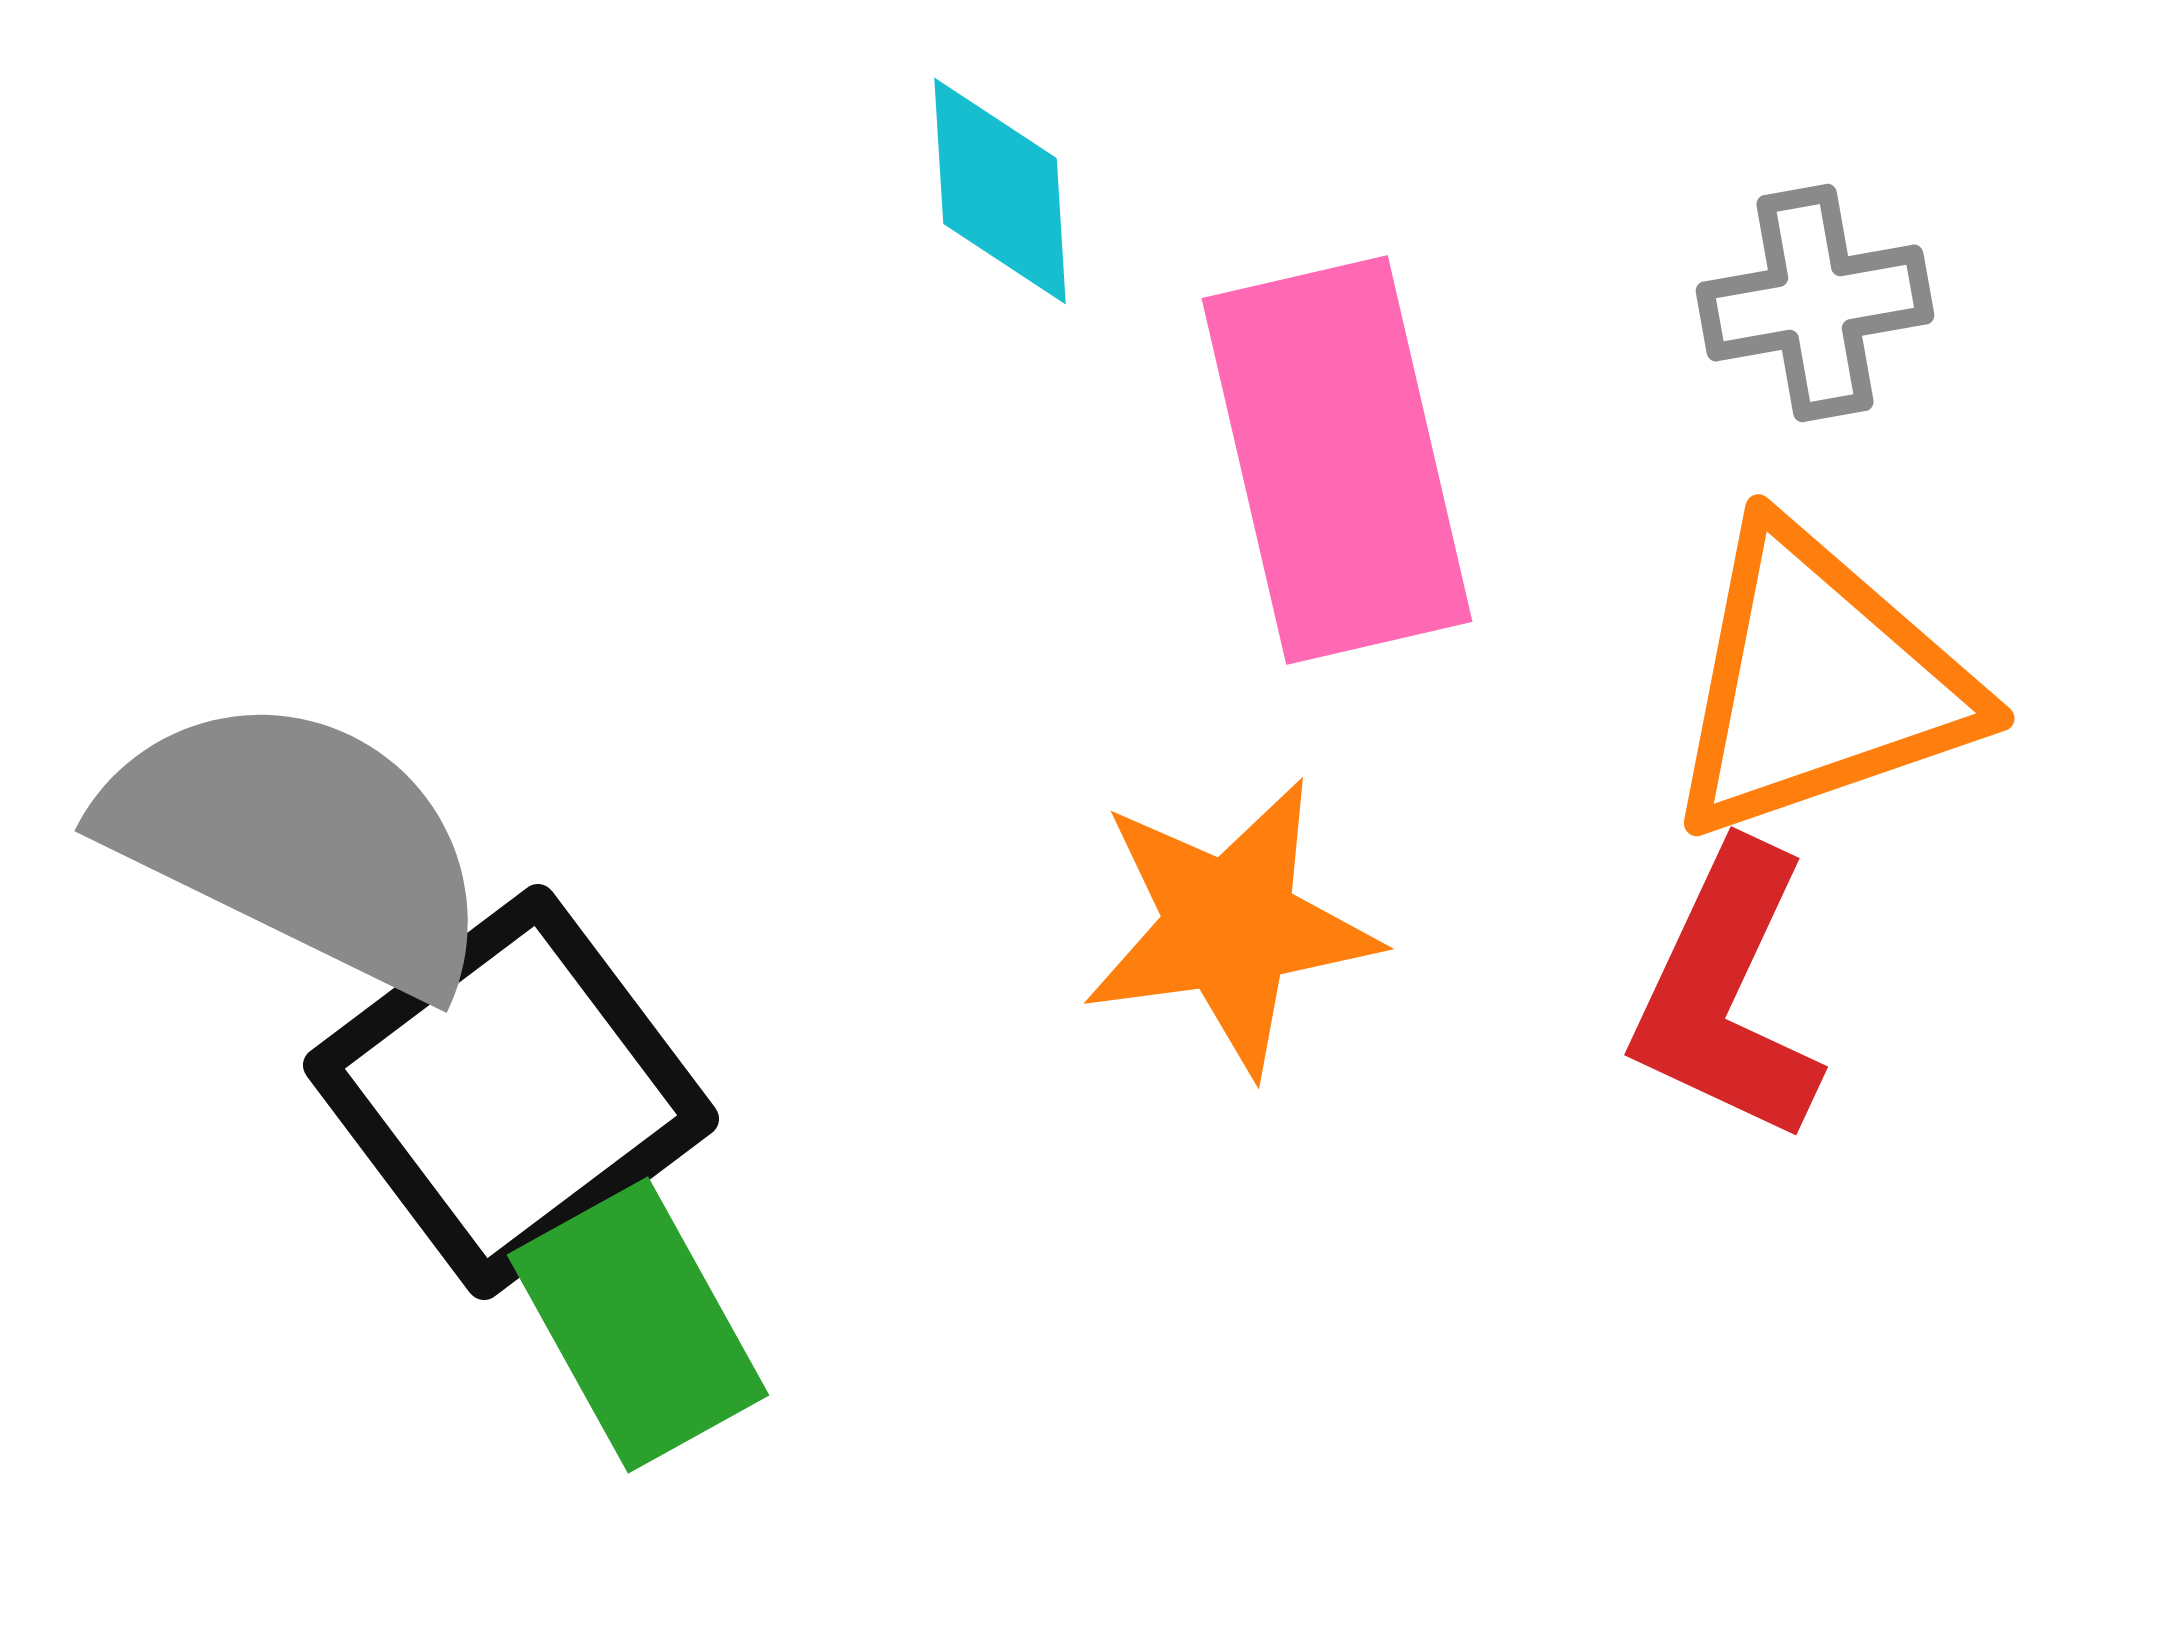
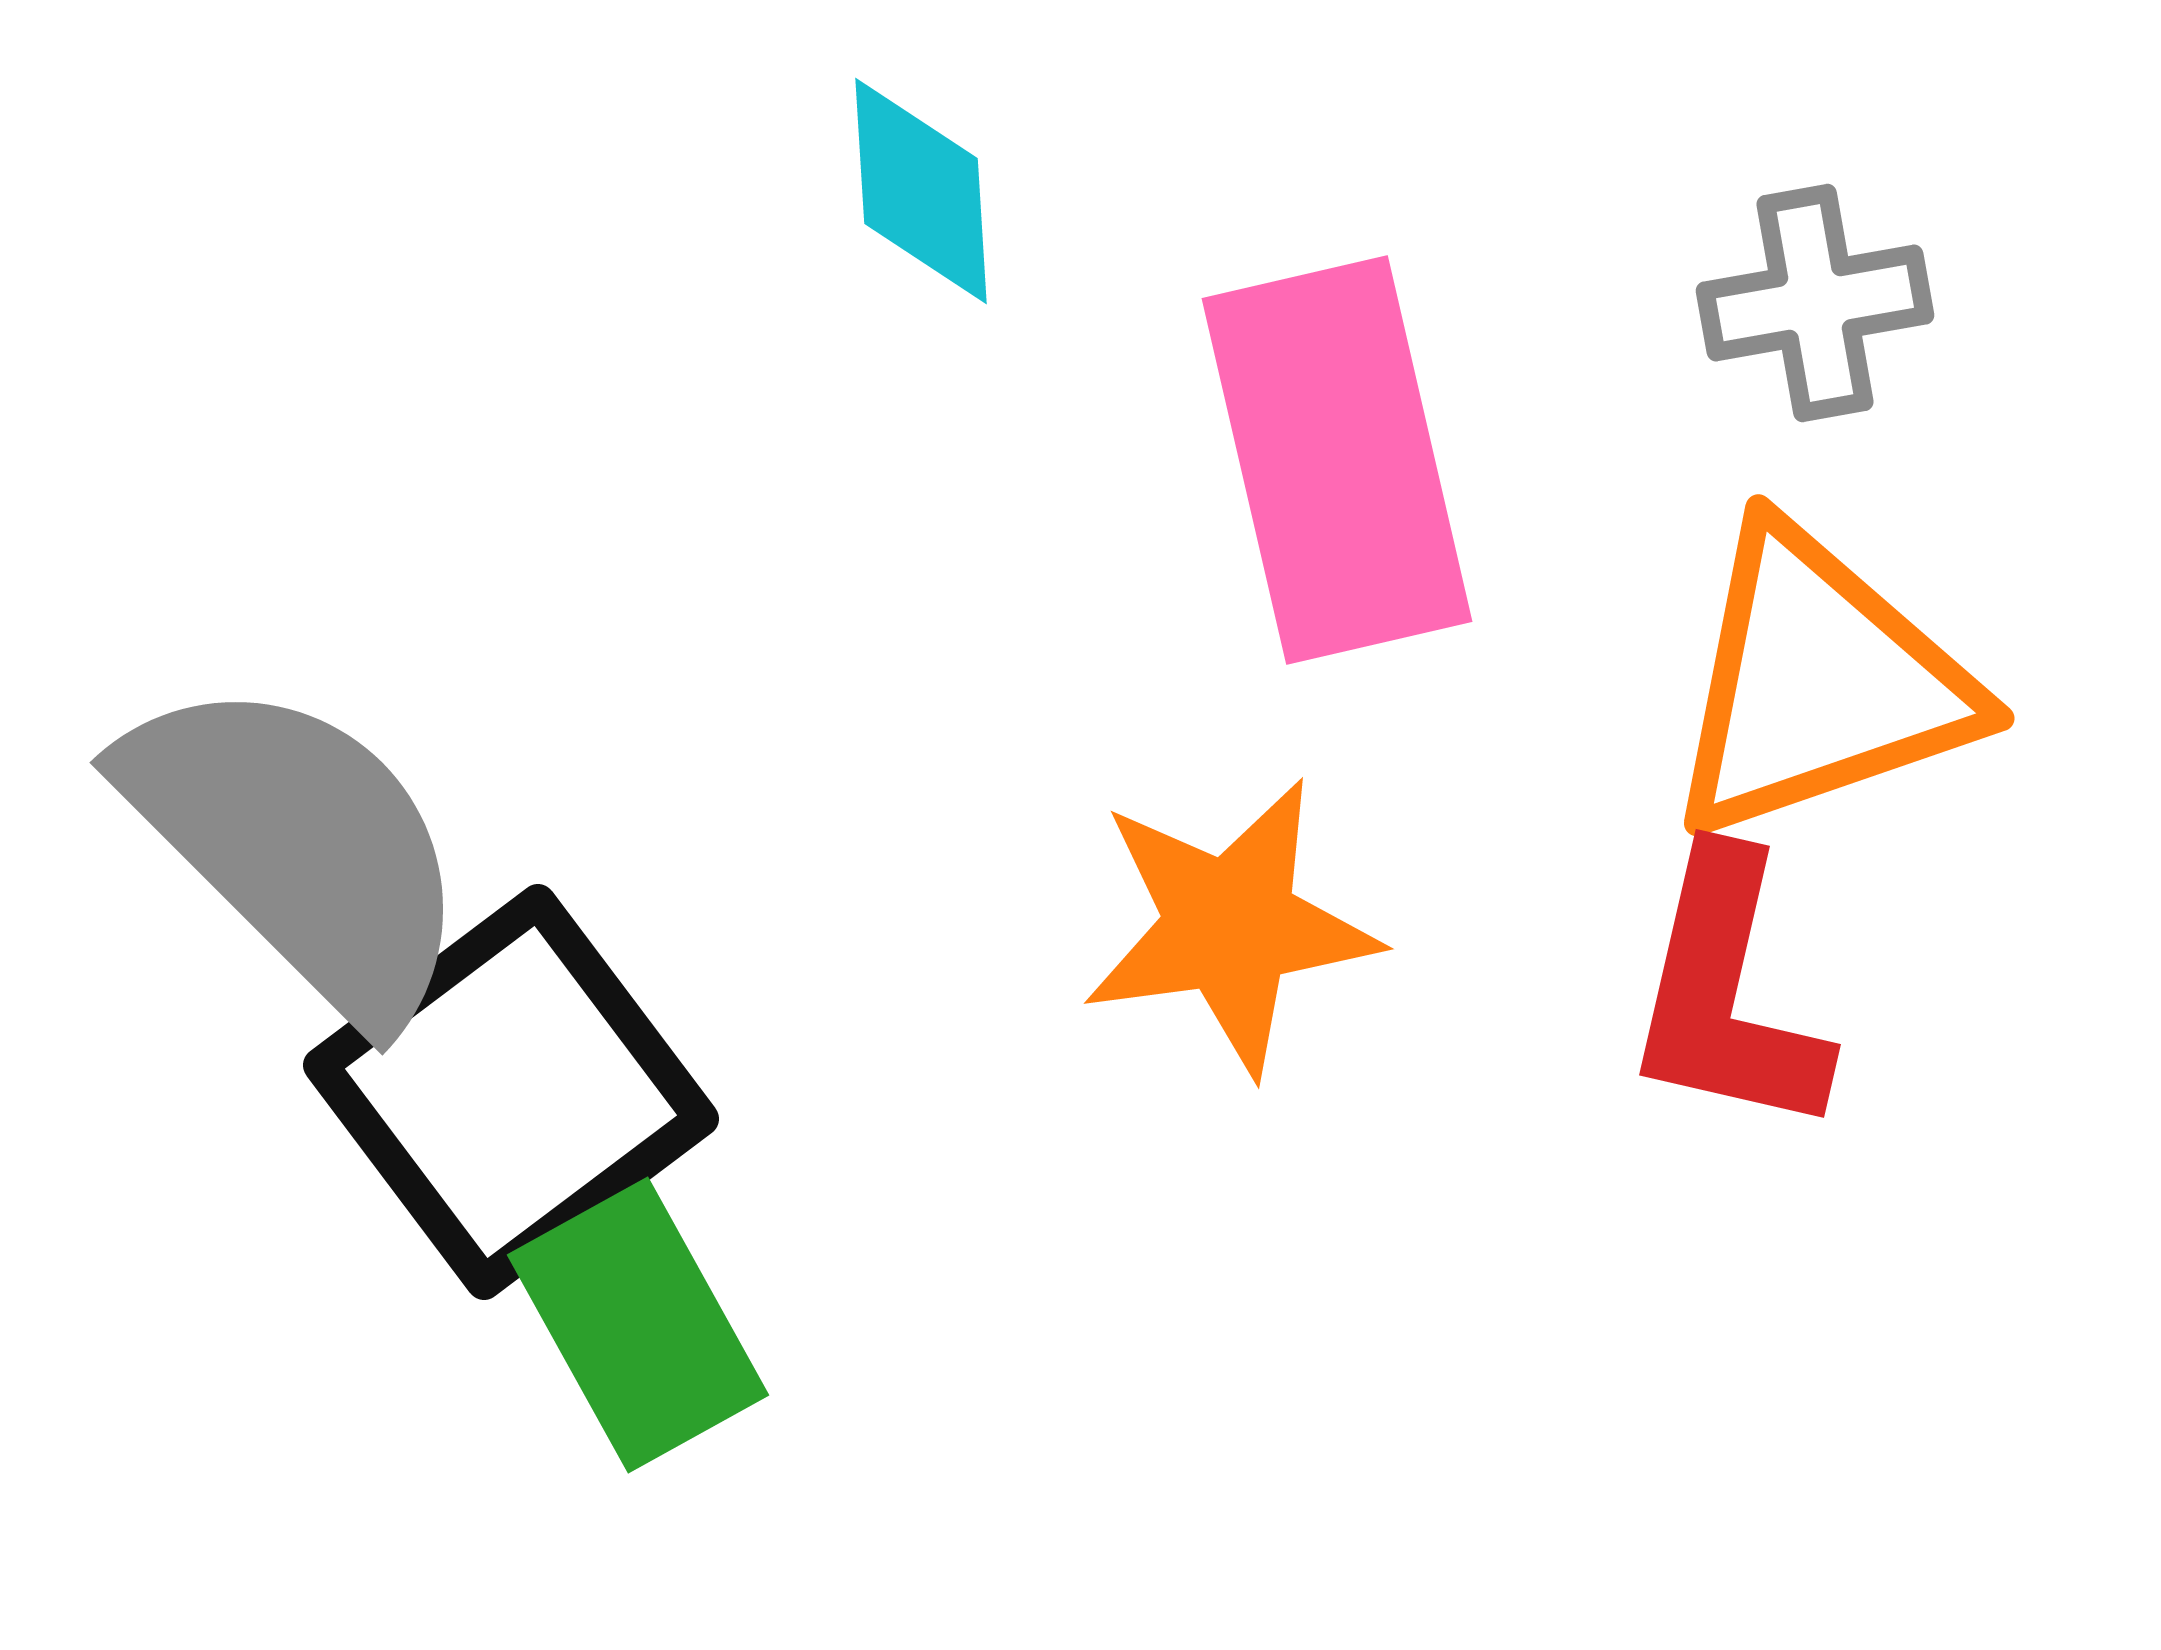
cyan diamond: moved 79 px left
gray semicircle: moved 1 px left, 4 px down; rotated 19 degrees clockwise
red L-shape: rotated 12 degrees counterclockwise
